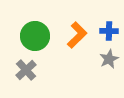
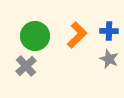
gray star: rotated 24 degrees counterclockwise
gray cross: moved 4 px up
